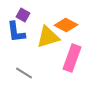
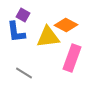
yellow triangle: rotated 10 degrees clockwise
